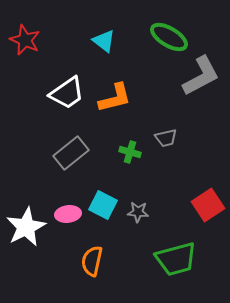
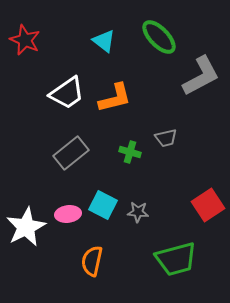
green ellipse: moved 10 px left; rotated 15 degrees clockwise
